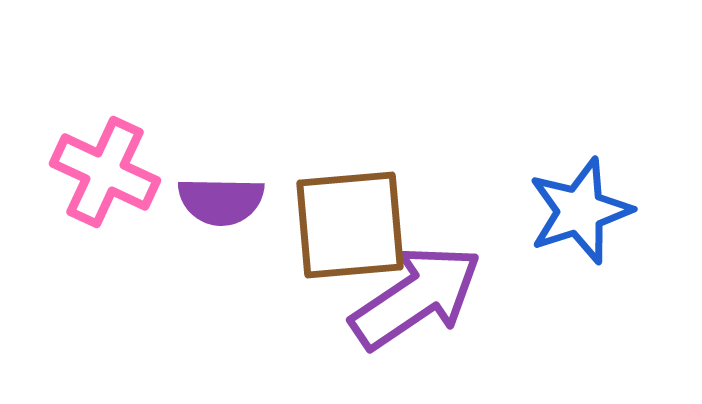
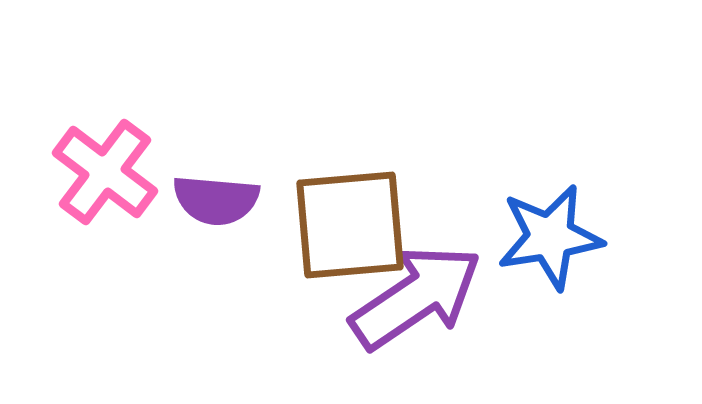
pink cross: rotated 12 degrees clockwise
purple semicircle: moved 5 px left, 1 px up; rotated 4 degrees clockwise
blue star: moved 30 px left, 26 px down; rotated 9 degrees clockwise
